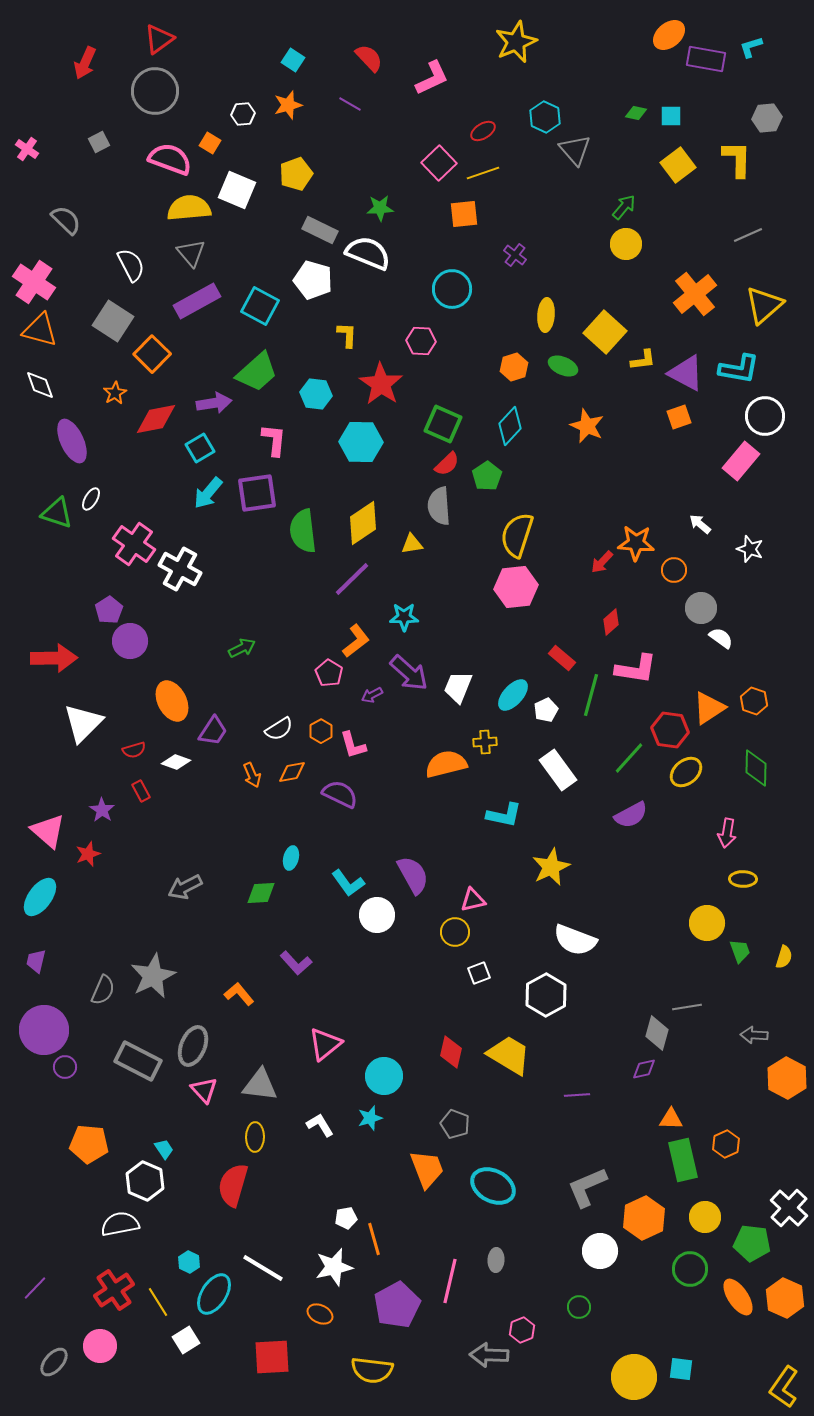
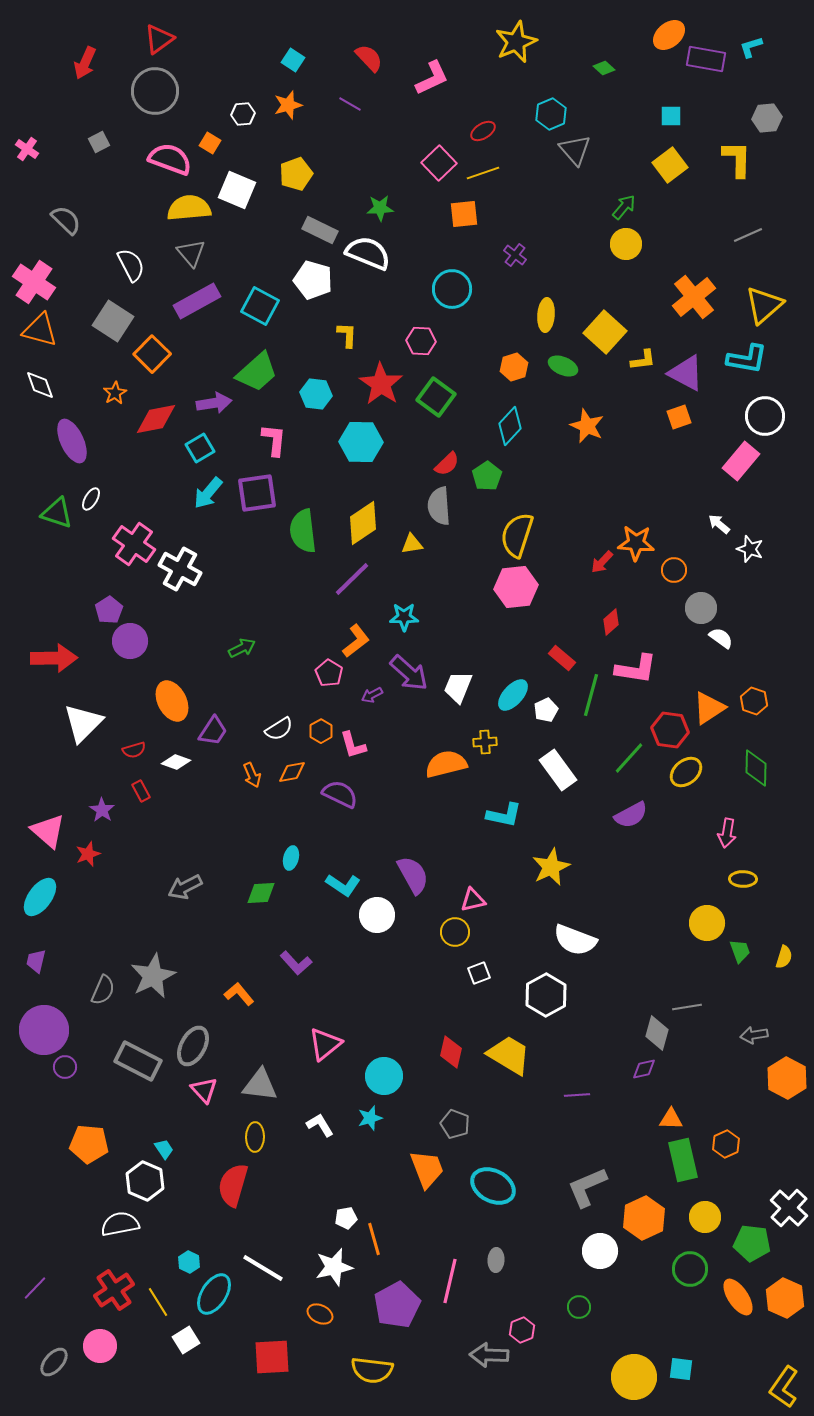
green diamond at (636, 113): moved 32 px left, 45 px up; rotated 30 degrees clockwise
cyan hexagon at (545, 117): moved 6 px right, 3 px up; rotated 12 degrees clockwise
yellow square at (678, 165): moved 8 px left
orange cross at (695, 294): moved 1 px left, 3 px down
cyan L-shape at (739, 369): moved 8 px right, 10 px up
green square at (443, 424): moved 7 px left, 27 px up; rotated 12 degrees clockwise
white arrow at (700, 524): moved 19 px right
cyan L-shape at (348, 883): moved 5 px left, 2 px down; rotated 20 degrees counterclockwise
gray arrow at (754, 1035): rotated 12 degrees counterclockwise
gray ellipse at (193, 1046): rotated 6 degrees clockwise
